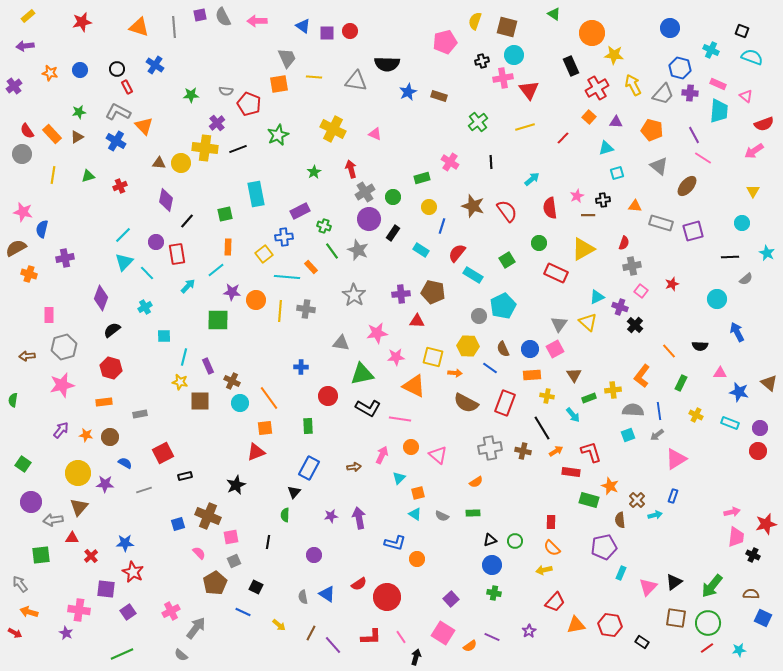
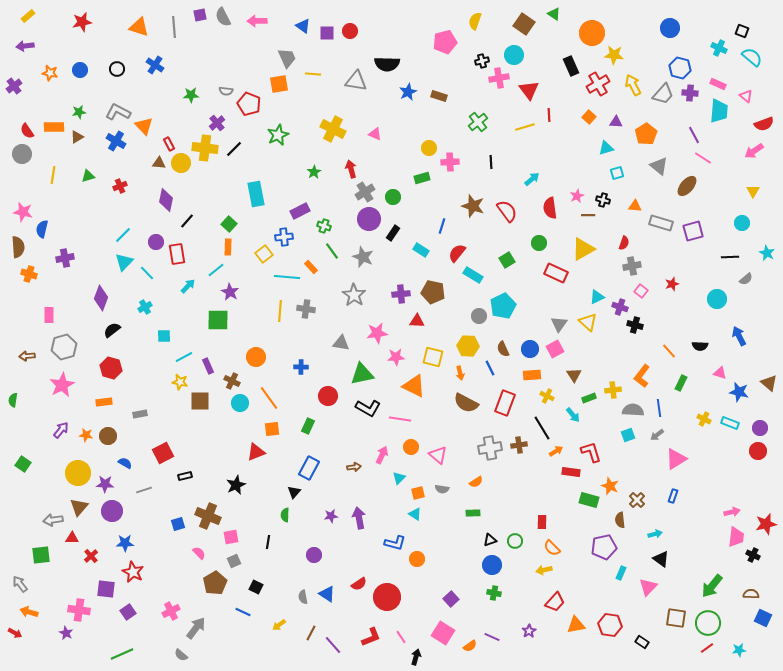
brown square at (507, 27): moved 17 px right, 3 px up; rotated 20 degrees clockwise
cyan cross at (711, 50): moved 8 px right, 2 px up
cyan semicircle at (752, 57): rotated 20 degrees clockwise
yellow line at (314, 77): moved 1 px left, 3 px up
pink cross at (503, 78): moved 4 px left
red rectangle at (127, 87): moved 42 px right, 57 px down
red cross at (597, 88): moved 1 px right, 4 px up
orange pentagon at (652, 130): moved 6 px left, 4 px down; rotated 25 degrees clockwise
orange rectangle at (52, 134): moved 2 px right, 7 px up; rotated 48 degrees counterclockwise
red line at (563, 138): moved 14 px left, 23 px up; rotated 48 degrees counterclockwise
black line at (238, 149): moved 4 px left; rotated 24 degrees counterclockwise
pink cross at (450, 162): rotated 36 degrees counterclockwise
black cross at (603, 200): rotated 24 degrees clockwise
yellow circle at (429, 207): moved 59 px up
green square at (225, 214): moved 4 px right, 10 px down; rotated 35 degrees counterclockwise
brown semicircle at (16, 248): moved 2 px right, 1 px up; rotated 115 degrees clockwise
gray star at (358, 250): moved 5 px right, 7 px down
purple star at (232, 292): moved 2 px left; rotated 24 degrees clockwise
orange circle at (256, 300): moved 57 px down
black cross at (635, 325): rotated 28 degrees counterclockwise
blue arrow at (737, 332): moved 2 px right, 4 px down
cyan line at (184, 357): rotated 48 degrees clockwise
blue line at (490, 368): rotated 28 degrees clockwise
orange arrow at (455, 373): moved 5 px right; rotated 72 degrees clockwise
pink triangle at (720, 373): rotated 16 degrees clockwise
pink star at (62, 385): rotated 15 degrees counterclockwise
yellow cross at (547, 396): rotated 16 degrees clockwise
blue line at (659, 411): moved 3 px up
yellow cross at (696, 415): moved 8 px right, 4 px down
green rectangle at (308, 426): rotated 28 degrees clockwise
orange square at (265, 428): moved 7 px right, 1 px down
brown circle at (110, 437): moved 2 px left, 1 px up
brown cross at (523, 451): moved 4 px left, 6 px up; rotated 21 degrees counterclockwise
purple circle at (31, 502): moved 81 px right, 9 px down
cyan arrow at (655, 515): moved 19 px down
gray semicircle at (442, 516): moved 27 px up; rotated 16 degrees counterclockwise
red rectangle at (551, 522): moved 9 px left
black triangle at (674, 582): moved 13 px left, 23 px up; rotated 48 degrees counterclockwise
yellow arrow at (279, 625): rotated 104 degrees clockwise
red L-shape at (371, 637): rotated 20 degrees counterclockwise
